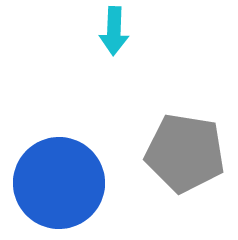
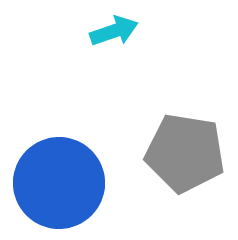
cyan arrow: rotated 111 degrees counterclockwise
